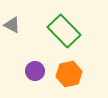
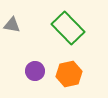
gray triangle: rotated 18 degrees counterclockwise
green rectangle: moved 4 px right, 3 px up
